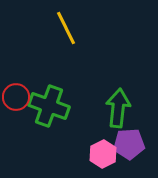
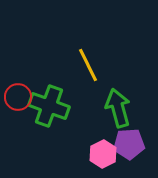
yellow line: moved 22 px right, 37 px down
red circle: moved 2 px right
green arrow: rotated 21 degrees counterclockwise
